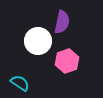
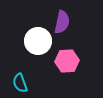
pink hexagon: rotated 15 degrees clockwise
cyan semicircle: rotated 144 degrees counterclockwise
